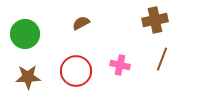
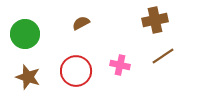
brown line: moved 1 px right, 3 px up; rotated 35 degrees clockwise
brown star: rotated 20 degrees clockwise
